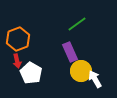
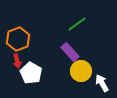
purple rectangle: rotated 18 degrees counterclockwise
white arrow: moved 7 px right, 4 px down
